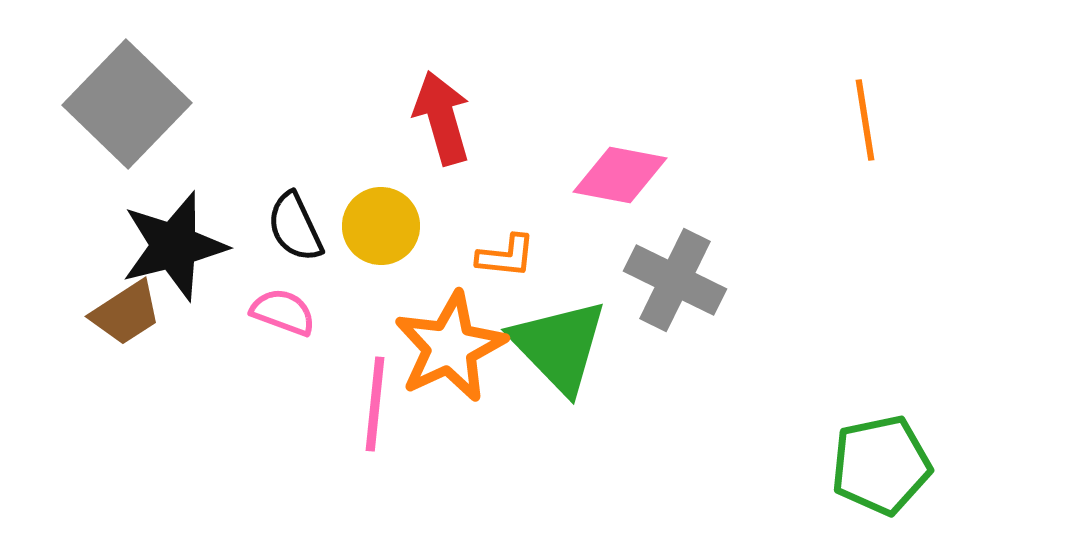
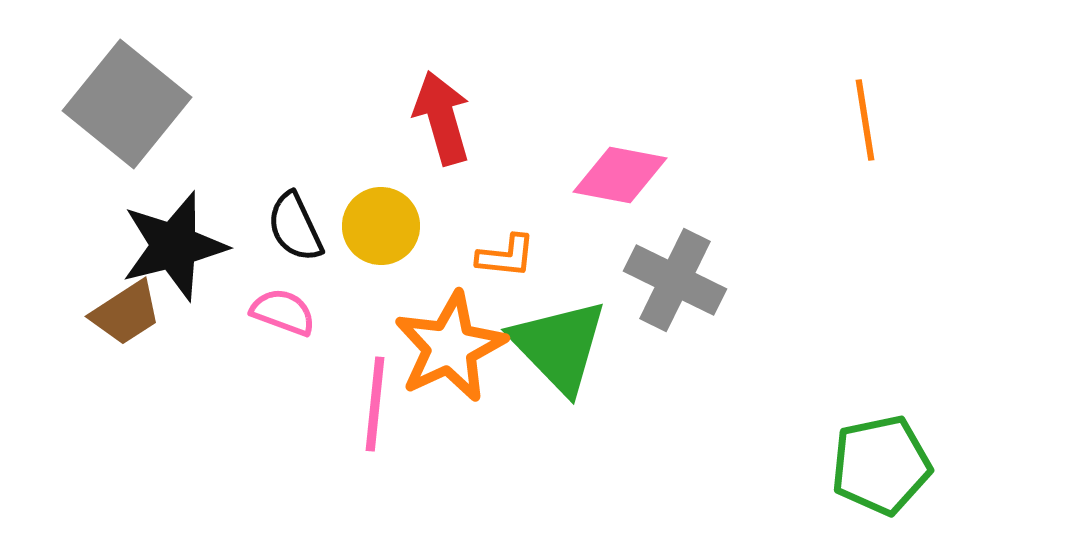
gray square: rotated 5 degrees counterclockwise
